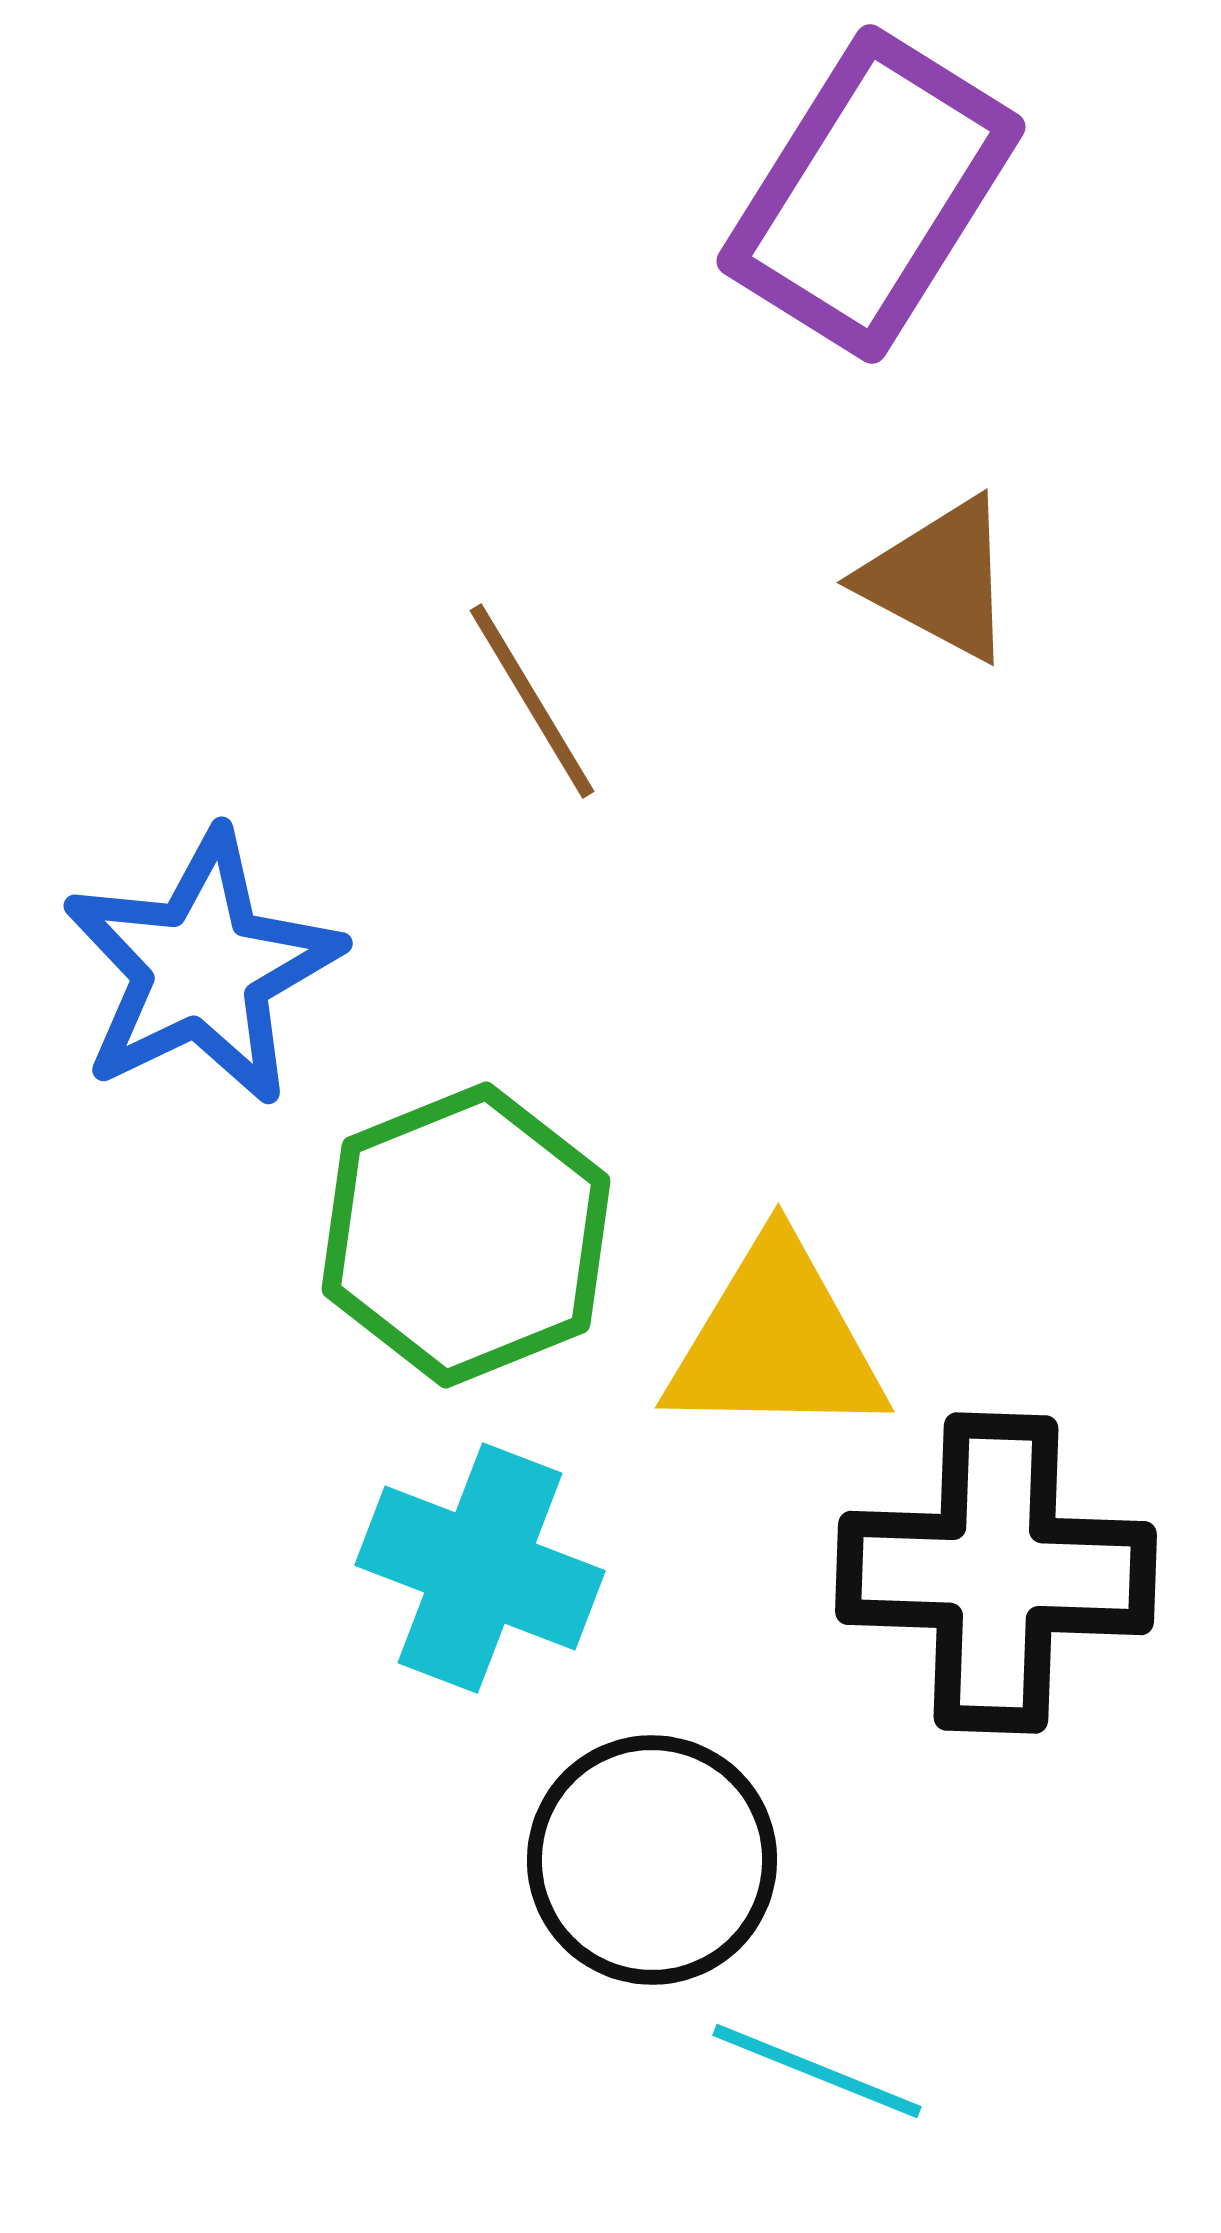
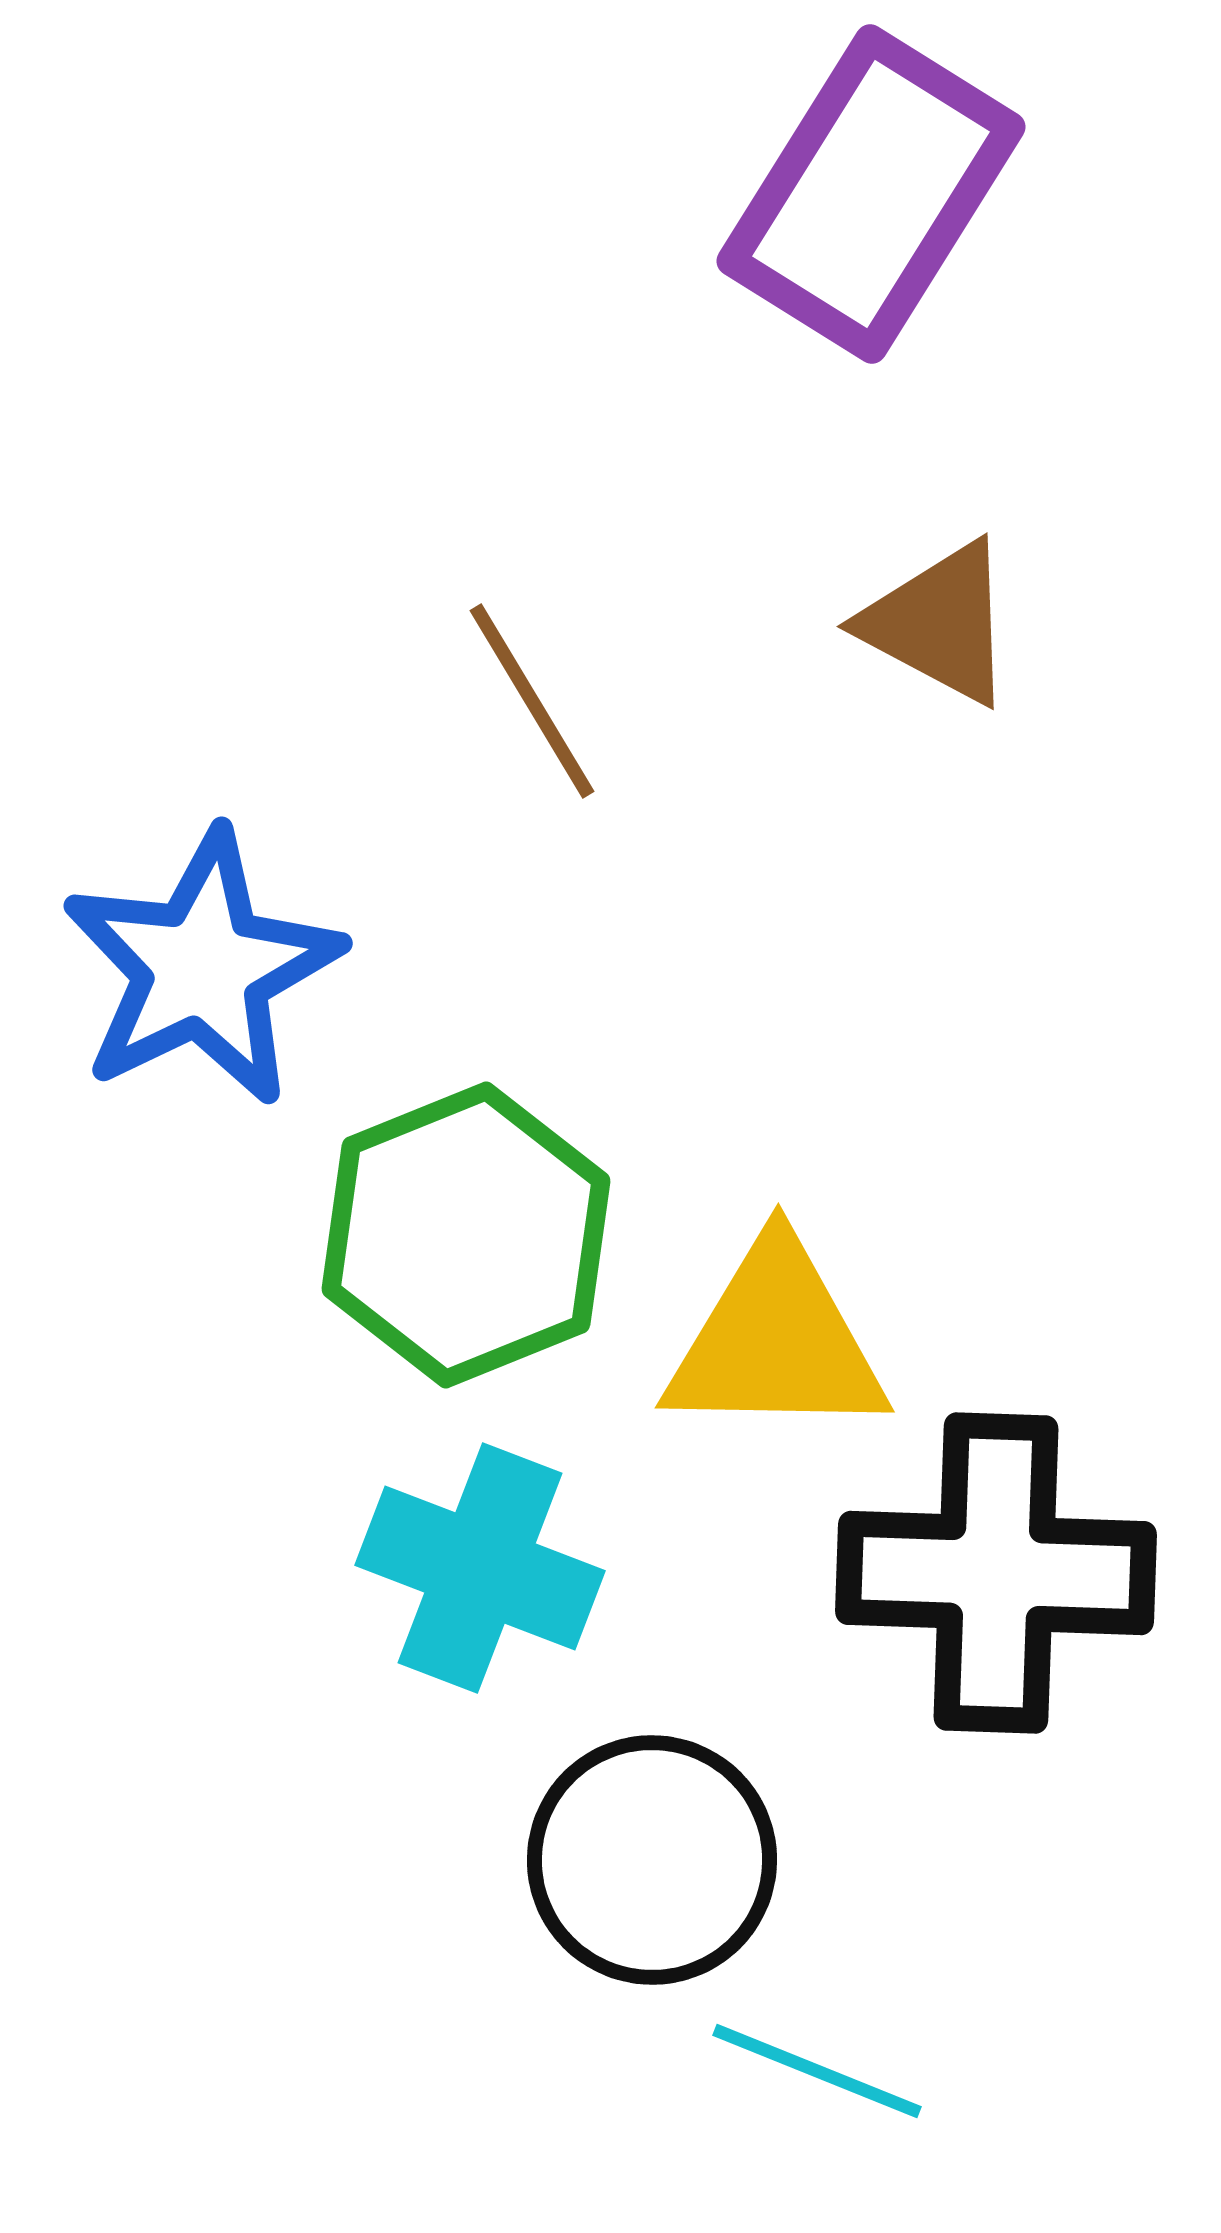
brown triangle: moved 44 px down
